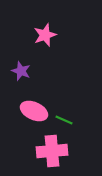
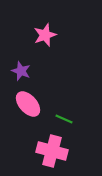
pink ellipse: moved 6 px left, 7 px up; rotated 24 degrees clockwise
green line: moved 1 px up
pink cross: rotated 20 degrees clockwise
